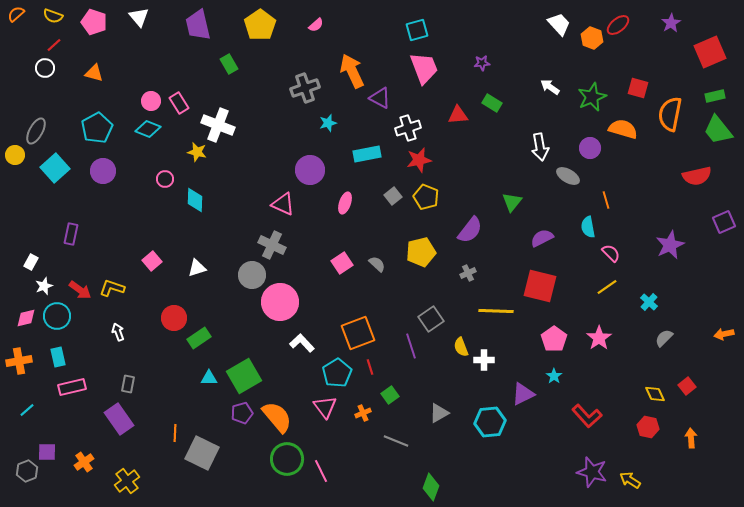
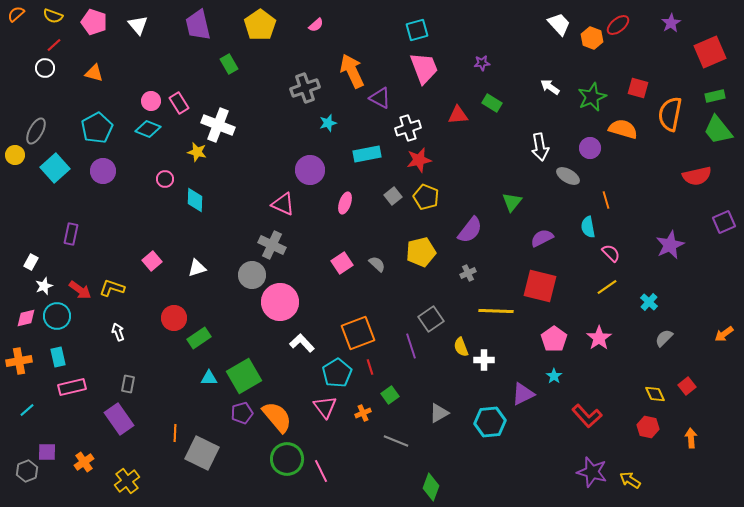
white triangle at (139, 17): moved 1 px left, 8 px down
orange arrow at (724, 334): rotated 24 degrees counterclockwise
